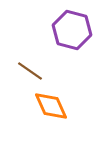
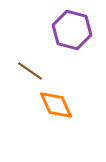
orange diamond: moved 5 px right, 1 px up
